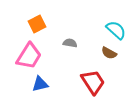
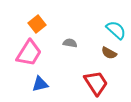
orange square: rotated 12 degrees counterclockwise
pink trapezoid: moved 3 px up
red trapezoid: moved 3 px right, 1 px down
